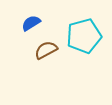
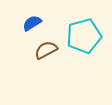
blue semicircle: moved 1 px right
